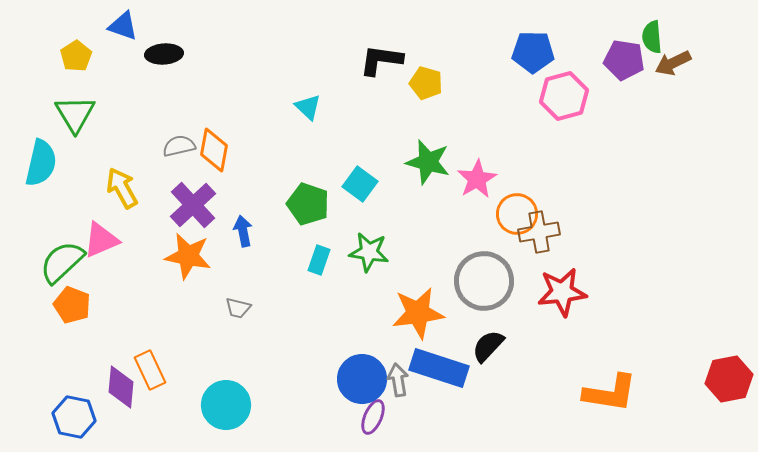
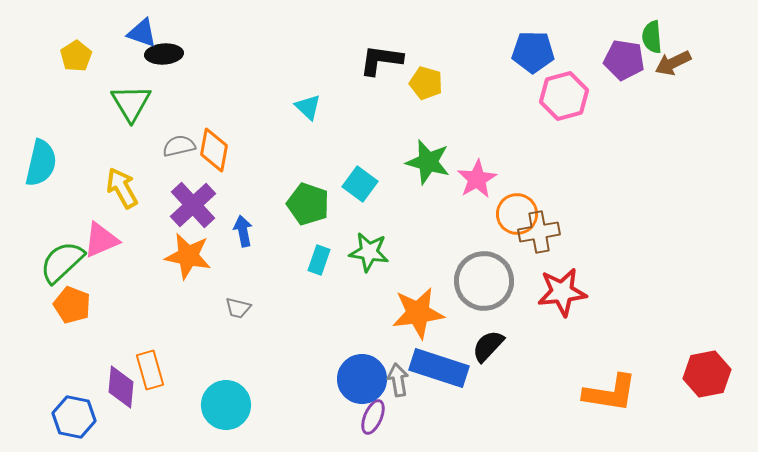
blue triangle at (123, 26): moved 19 px right, 7 px down
green triangle at (75, 114): moved 56 px right, 11 px up
orange rectangle at (150, 370): rotated 9 degrees clockwise
red hexagon at (729, 379): moved 22 px left, 5 px up
